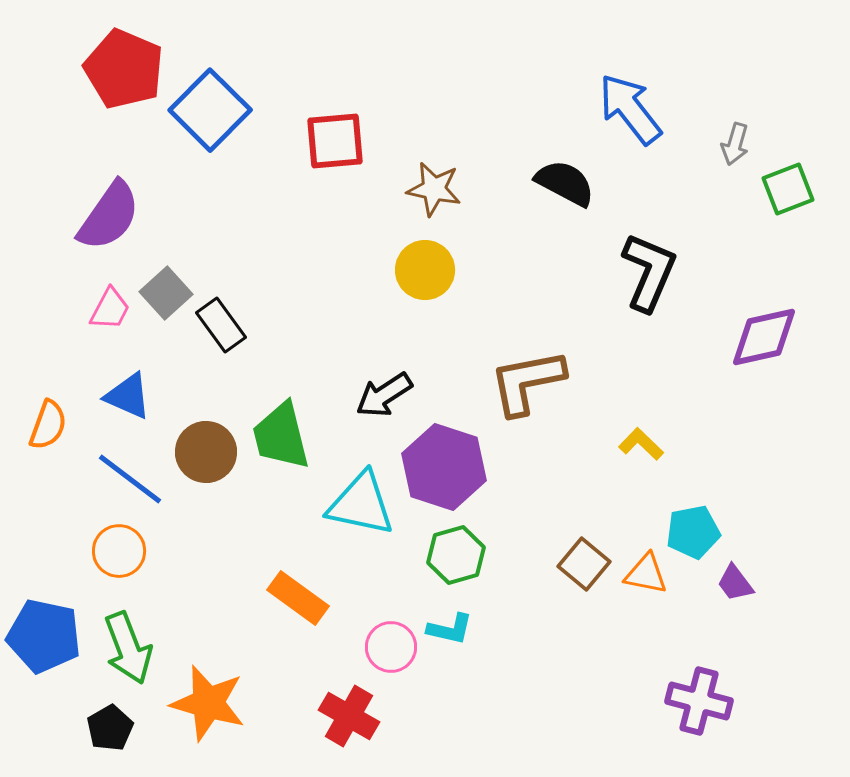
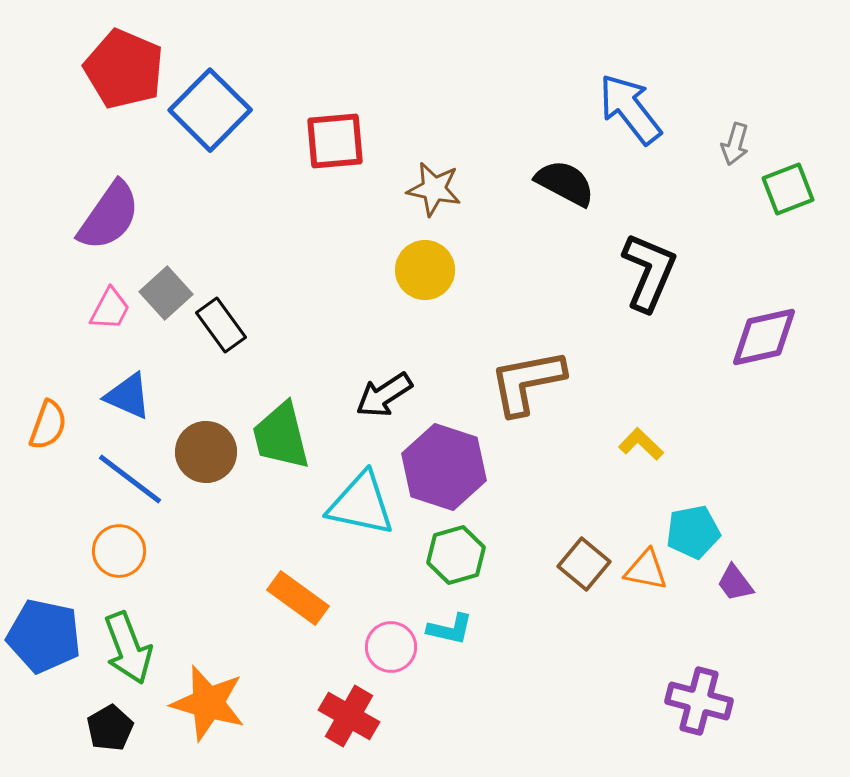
orange triangle: moved 4 px up
